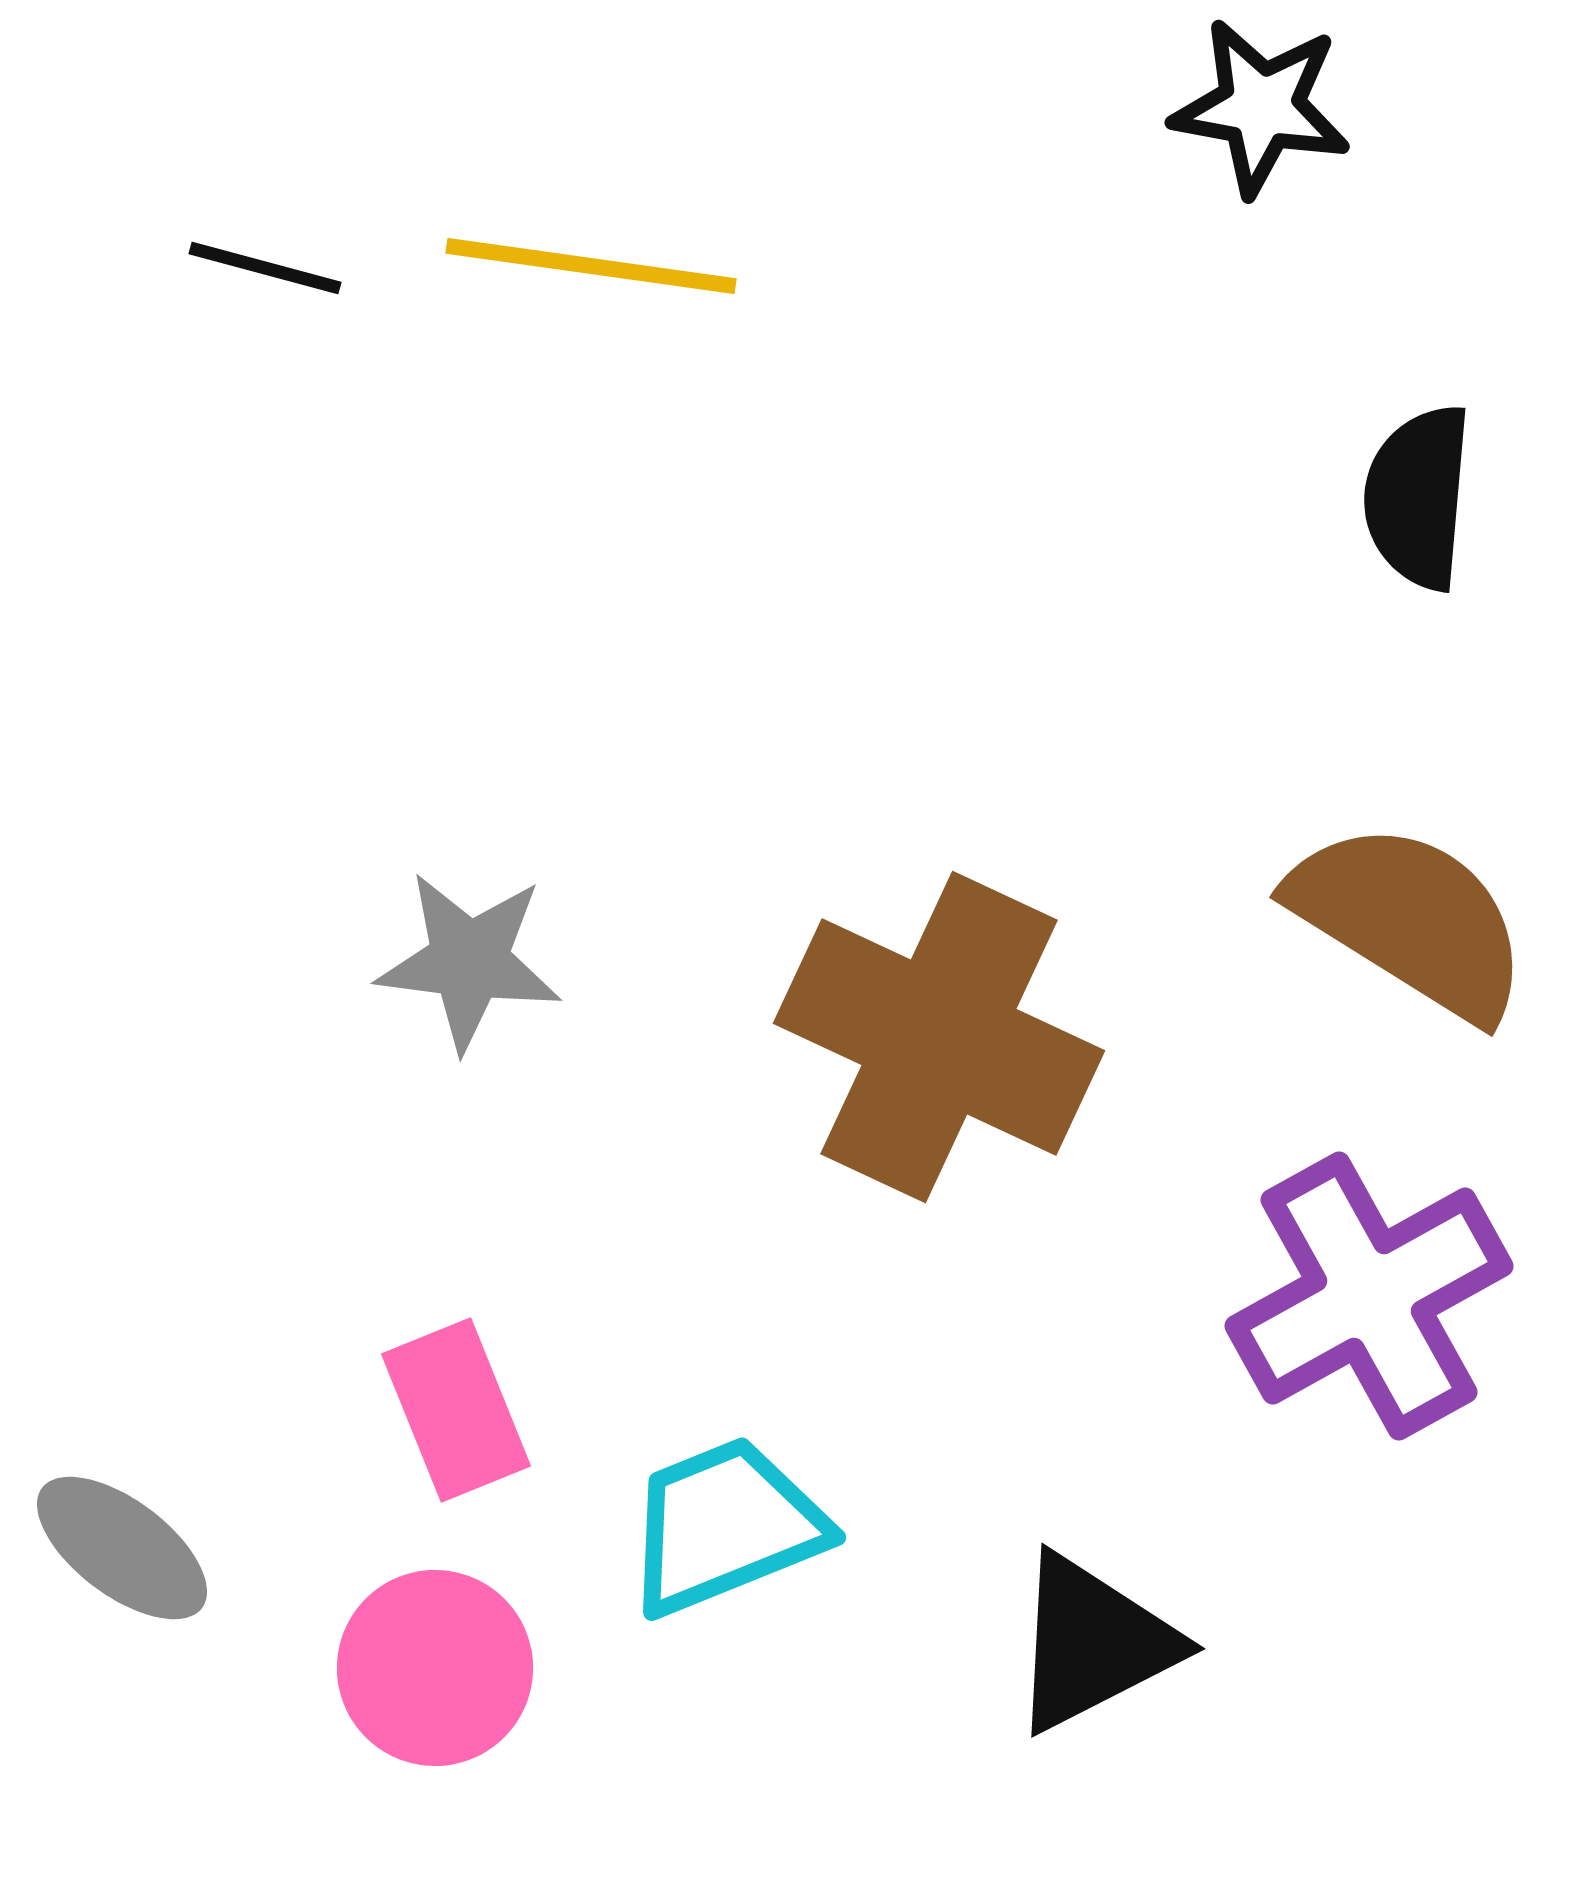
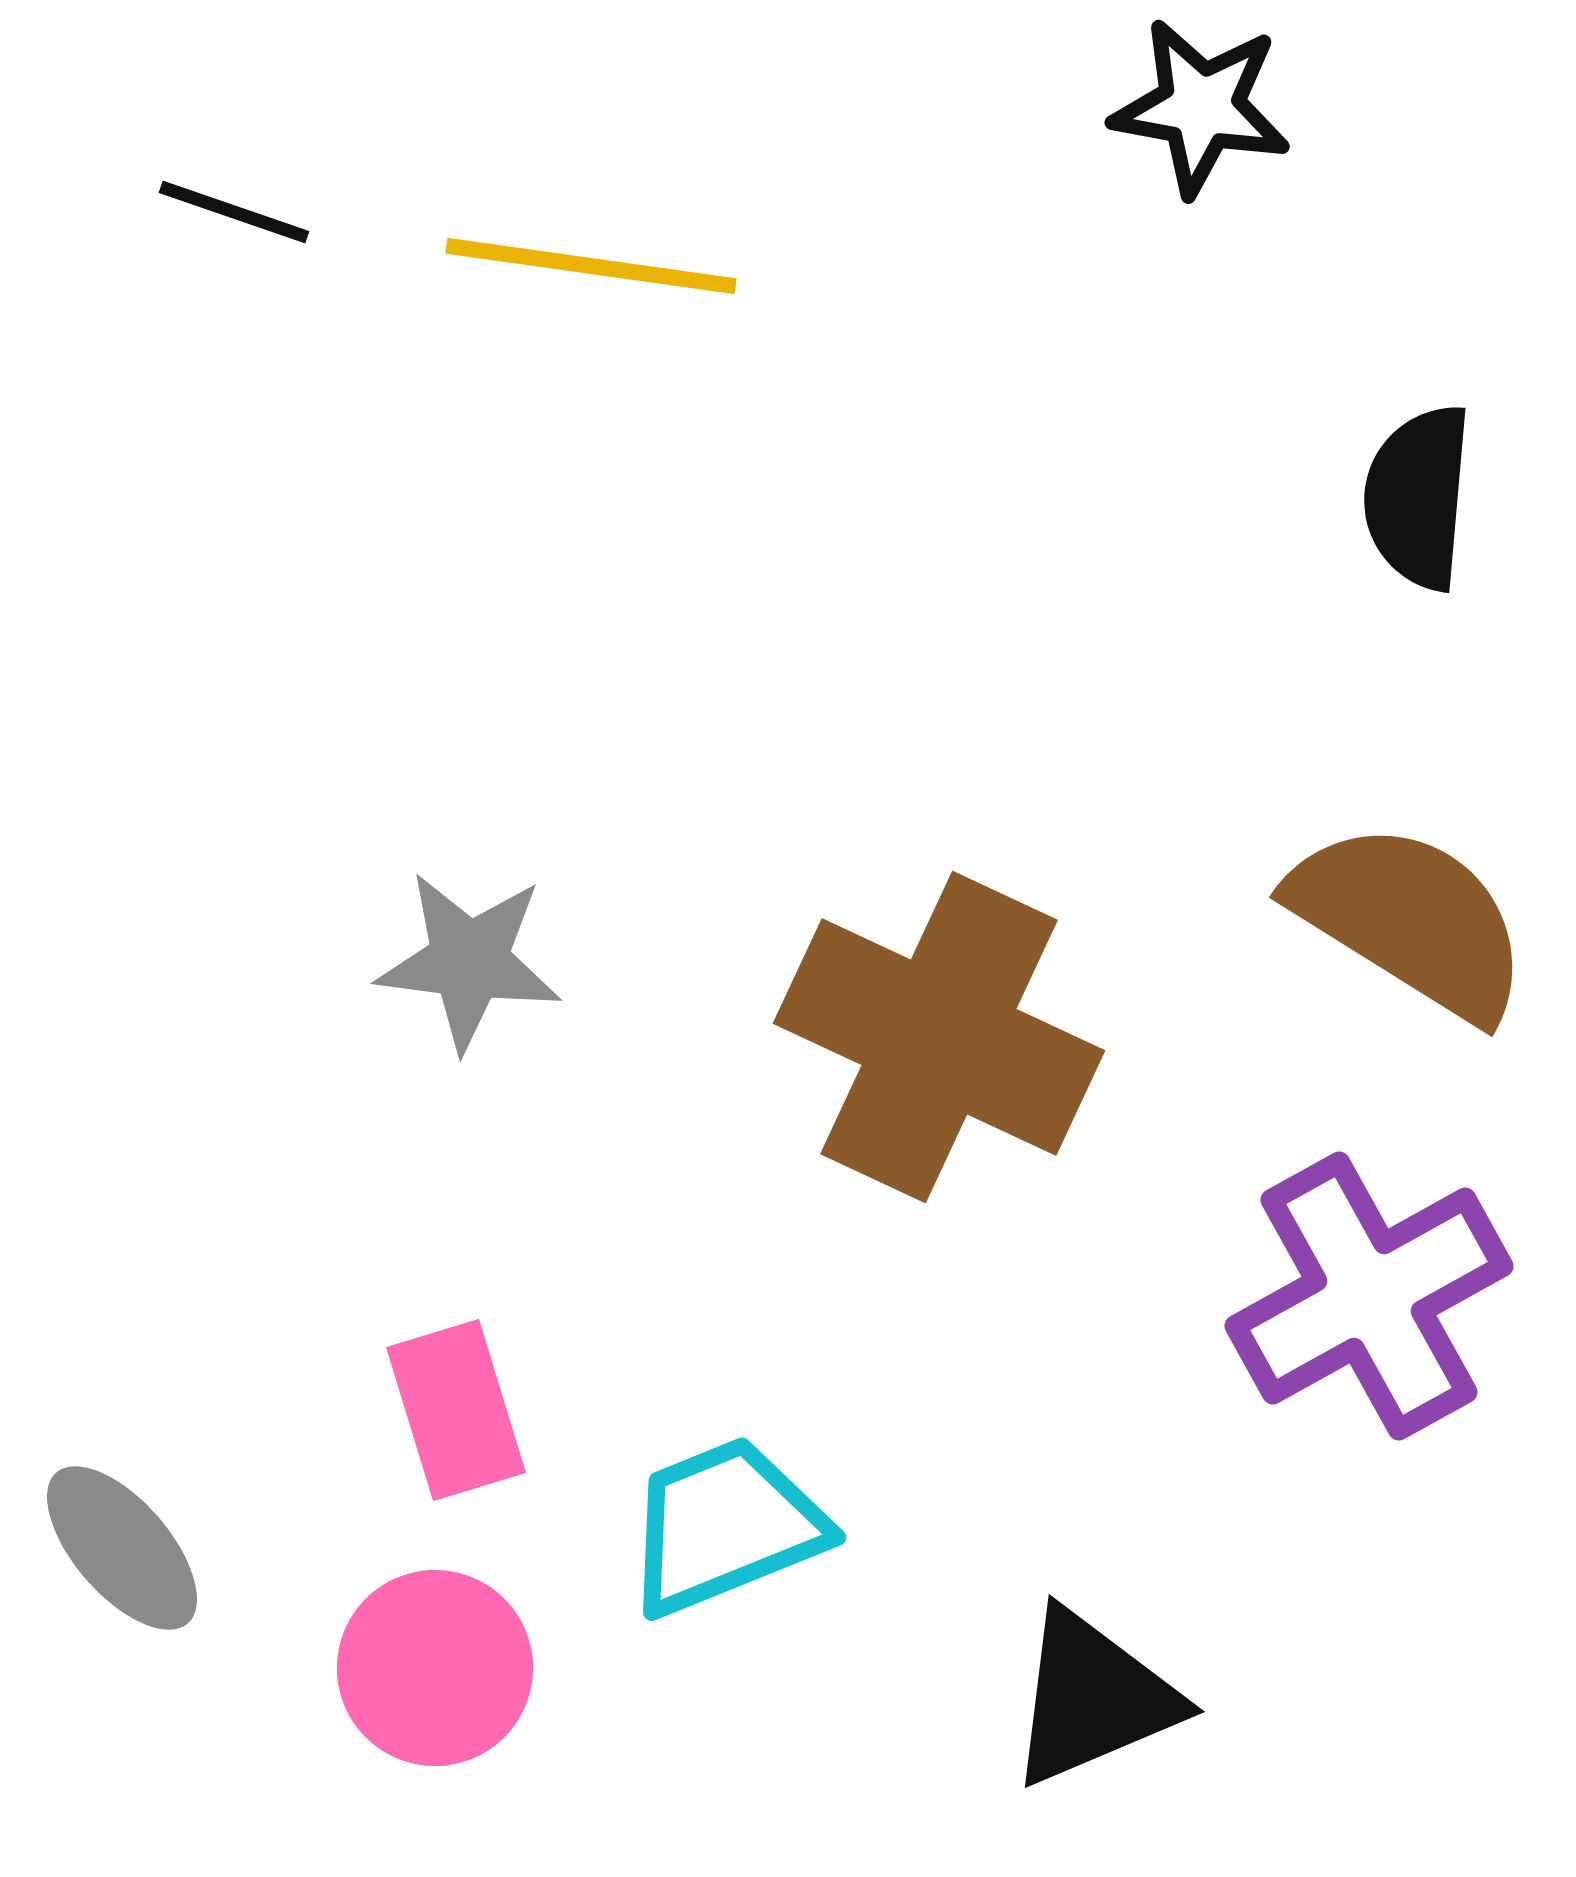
black star: moved 60 px left
black line: moved 31 px left, 56 px up; rotated 4 degrees clockwise
pink rectangle: rotated 5 degrees clockwise
gray ellipse: rotated 12 degrees clockwise
black triangle: moved 55 px down; rotated 4 degrees clockwise
